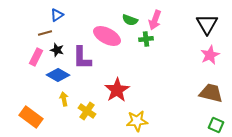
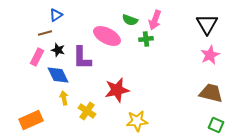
blue triangle: moved 1 px left
black star: moved 1 px right
pink rectangle: moved 1 px right
blue diamond: rotated 35 degrees clockwise
red star: rotated 20 degrees clockwise
yellow arrow: moved 1 px up
orange rectangle: moved 3 px down; rotated 60 degrees counterclockwise
